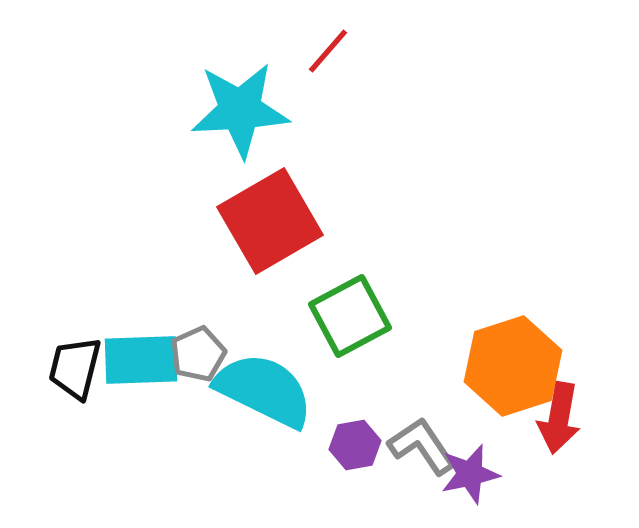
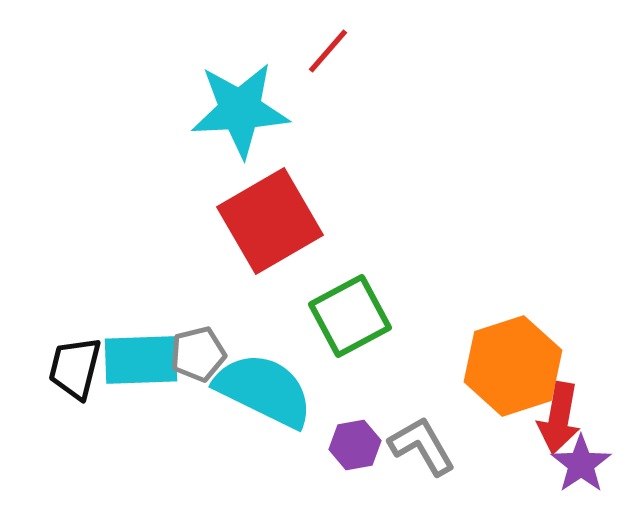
gray pentagon: rotated 10 degrees clockwise
gray L-shape: rotated 4 degrees clockwise
purple star: moved 111 px right, 10 px up; rotated 22 degrees counterclockwise
